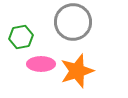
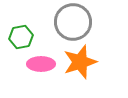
orange star: moved 3 px right, 9 px up
